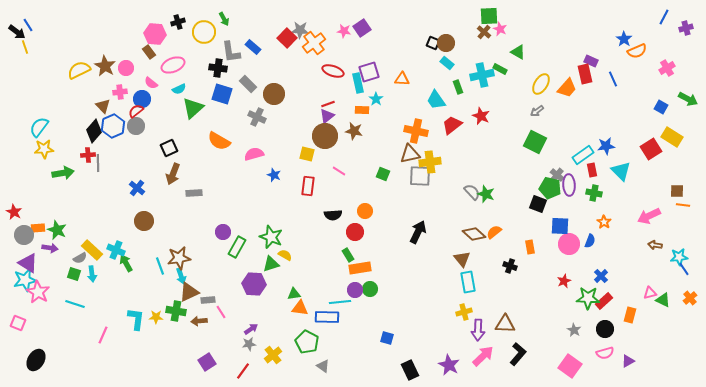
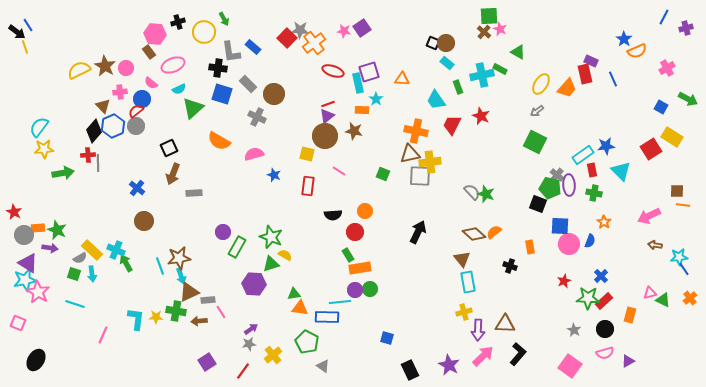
red trapezoid at (452, 125): rotated 25 degrees counterclockwise
